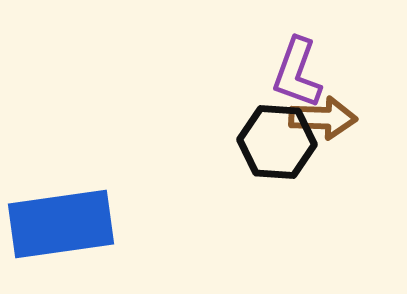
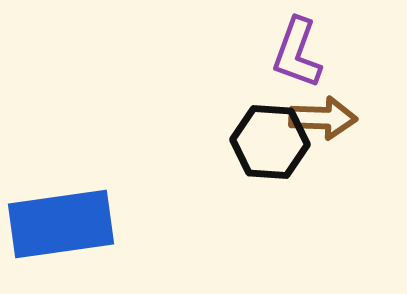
purple L-shape: moved 20 px up
black hexagon: moved 7 px left
